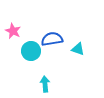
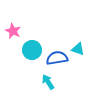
blue semicircle: moved 5 px right, 19 px down
cyan circle: moved 1 px right, 1 px up
cyan arrow: moved 3 px right, 2 px up; rotated 28 degrees counterclockwise
